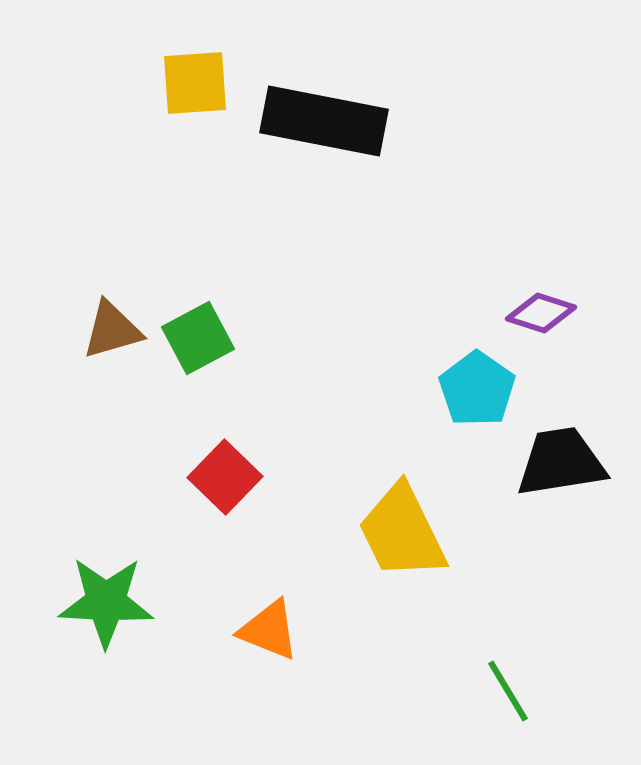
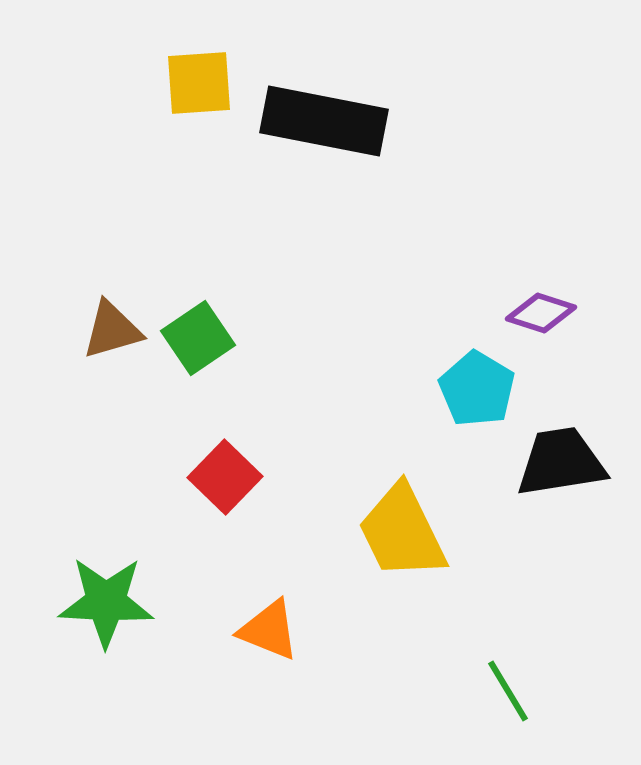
yellow square: moved 4 px right
green square: rotated 6 degrees counterclockwise
cyan pentagon: rotated 4 degrees counterclockwise
